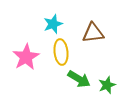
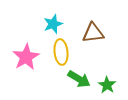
green star: rotated 18 degrees counterclockwise
